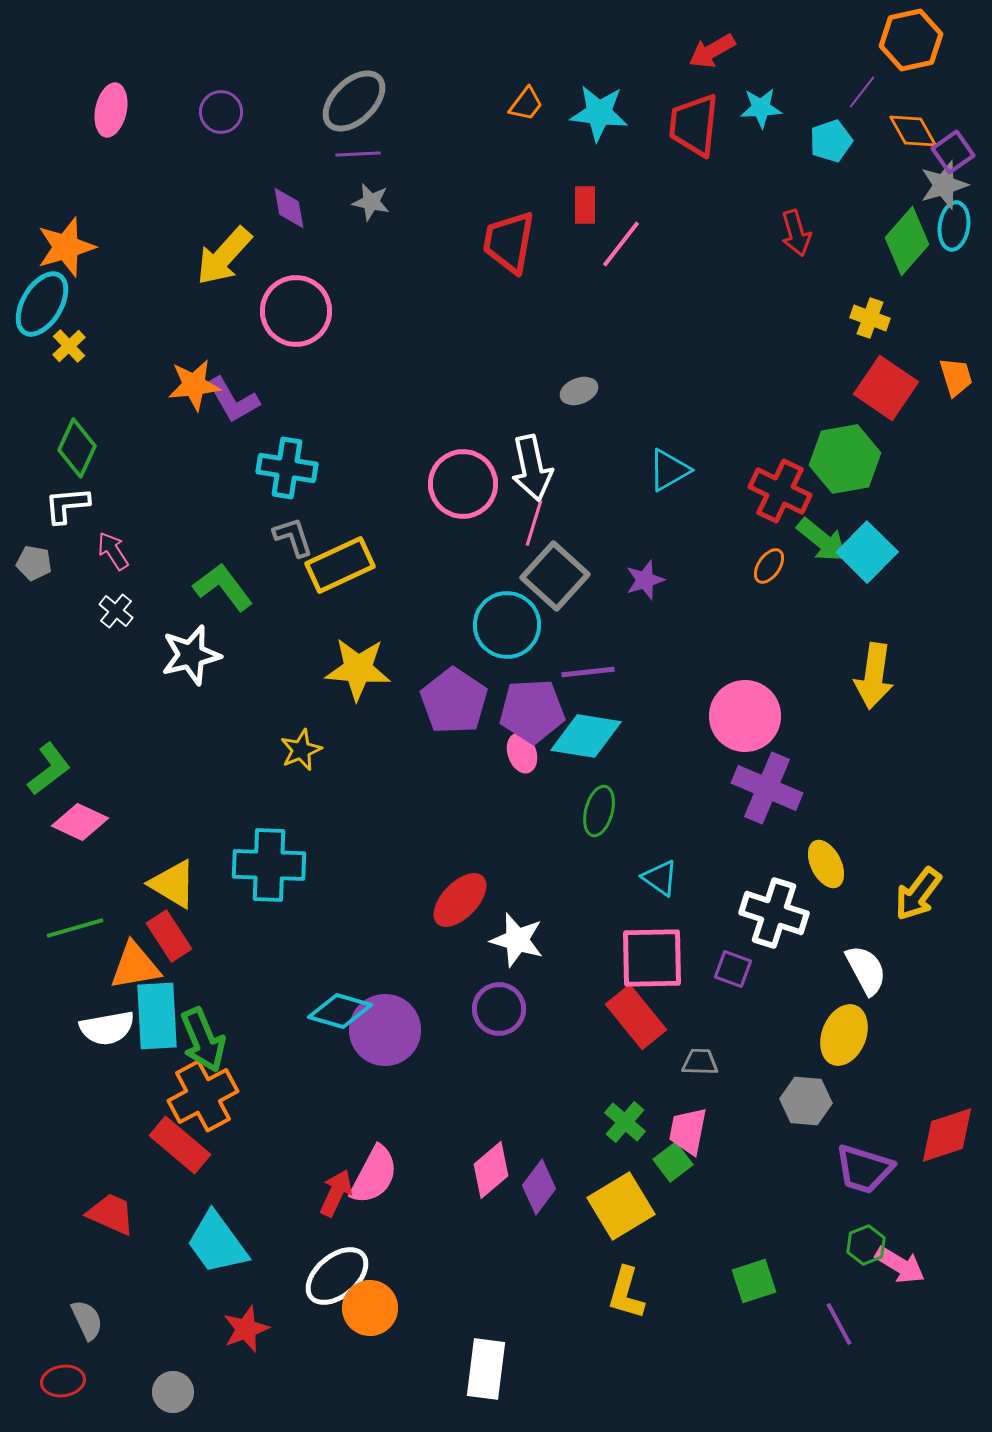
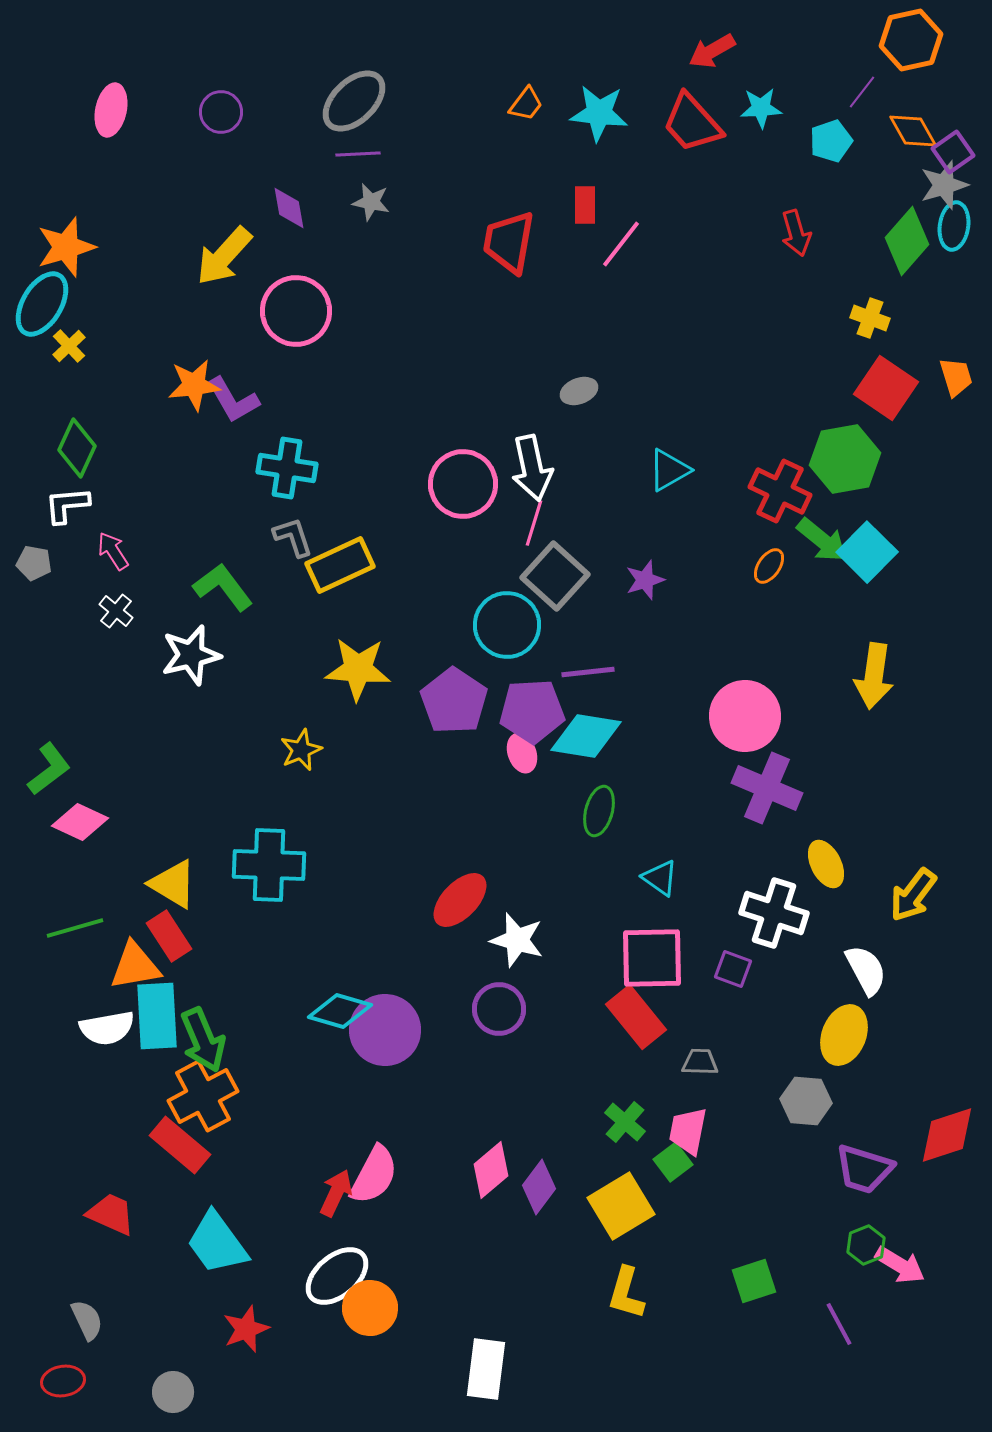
red trapezoid at (694, 125): moved 2 px left, 2 px up; rotated 48 degrees counterclockwise
yellow arrow at (918, 894): moved 5 px left, 1 px down
